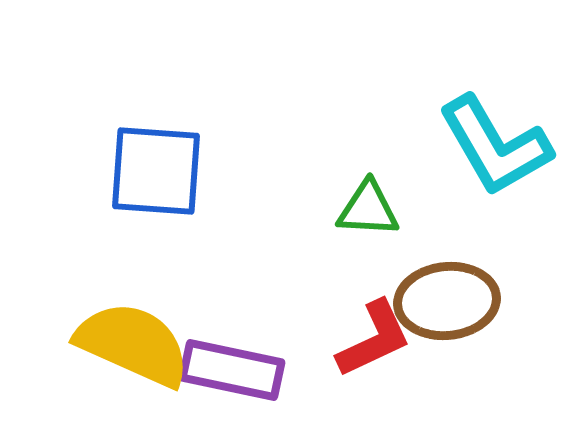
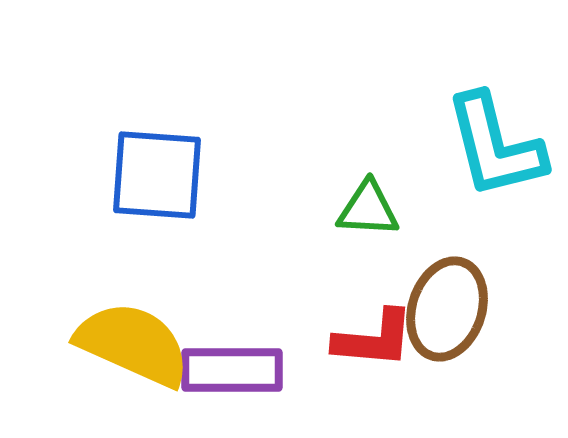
cyan L-shape: rotated 16 degrees clockwise
blue square: moved 1 px right, 4 px down
brown ellipse: moved 8 px down; rotated 66 degrees counterclockwise
red L-shape: rotated 30 degrees clockwise
purple rectangle: rotated 12 degrees counterclockwise
